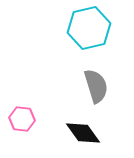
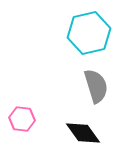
cyan hexagon: moved 5 px down
